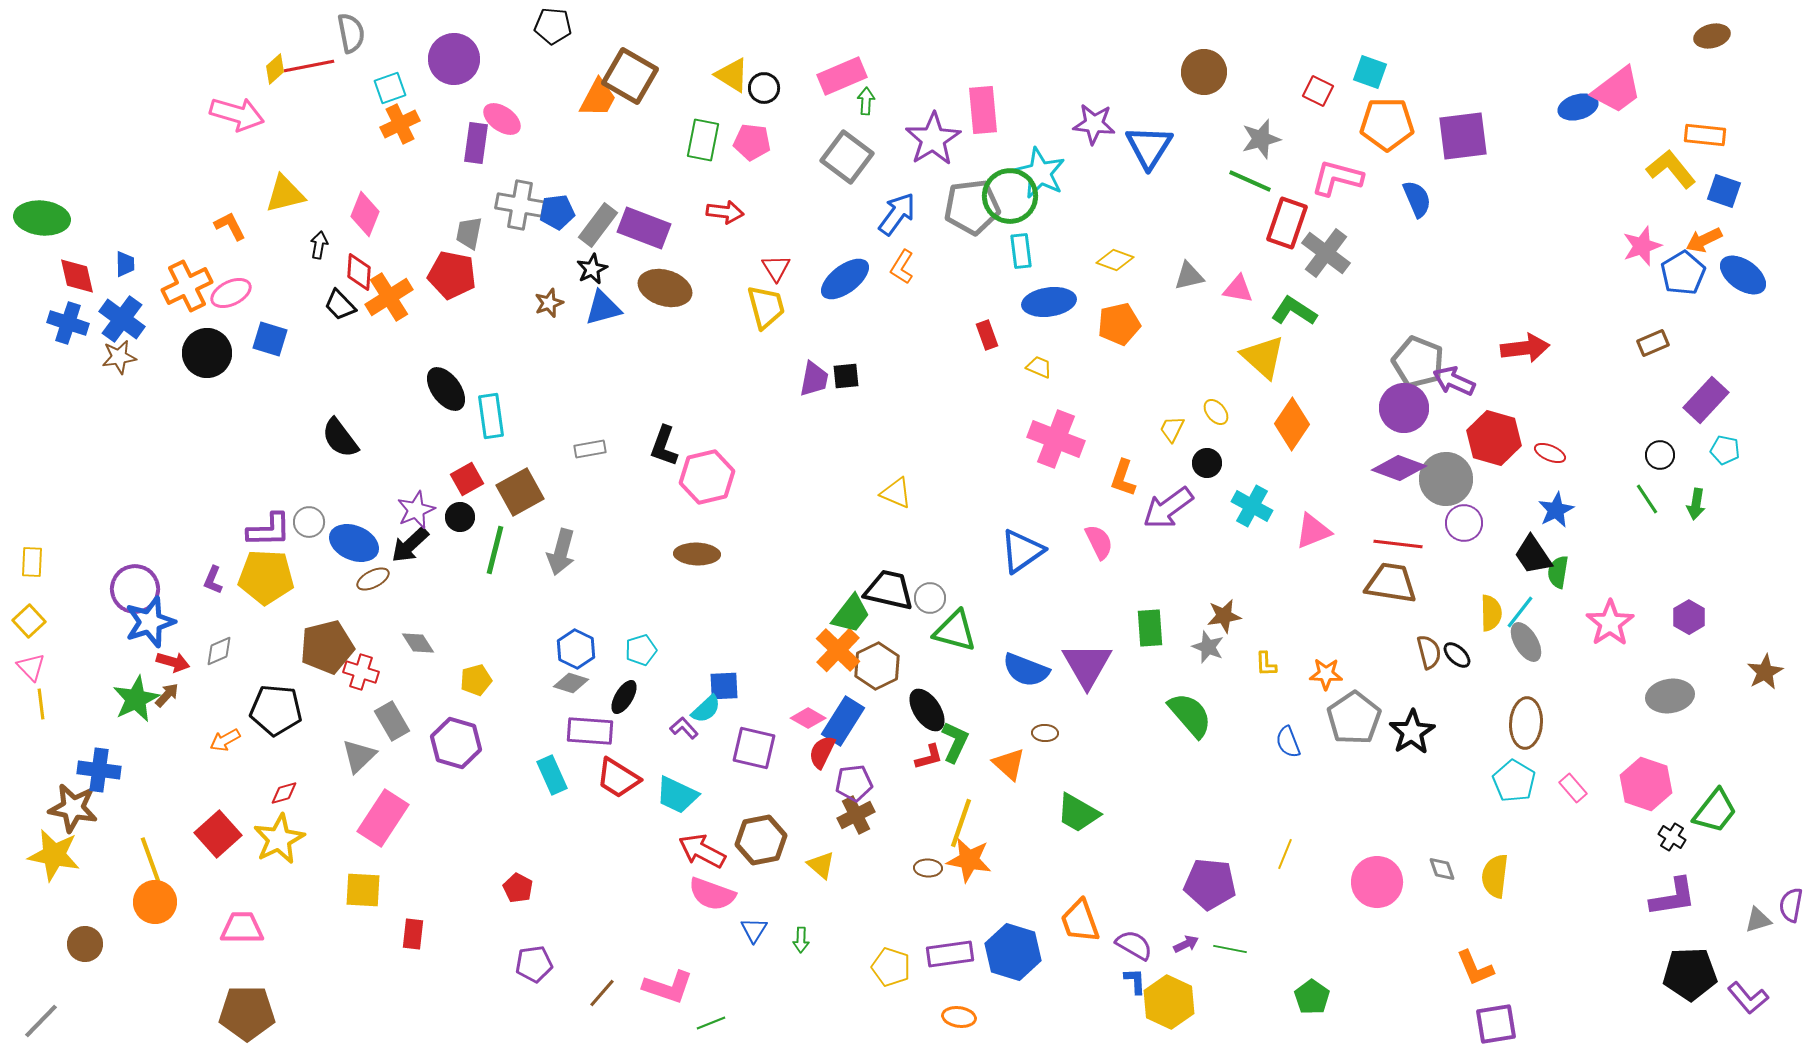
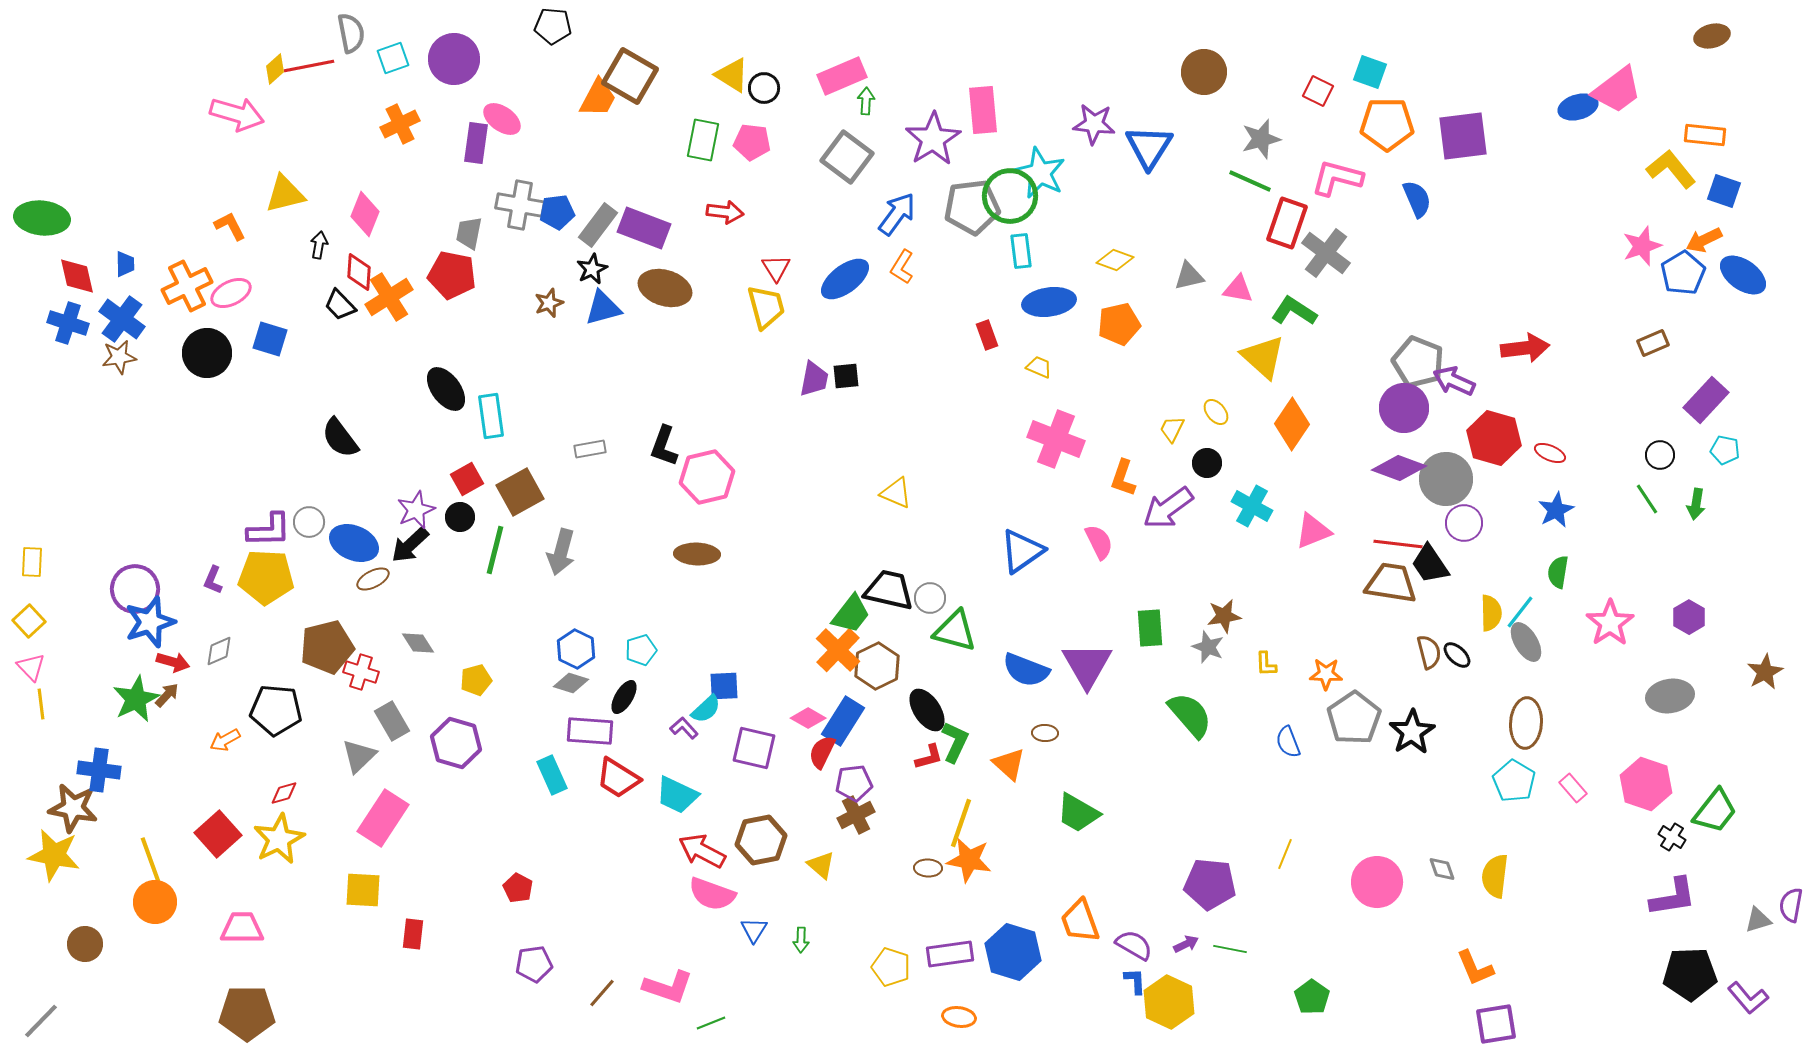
cyan square at (390, 88): moved 3 px right, 30 px up
black trapezoid at (1533, 555): moved 103 px left, 9 px down
